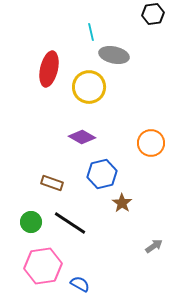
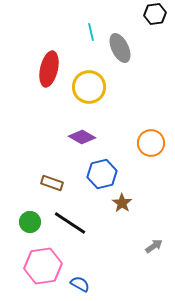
black hexagon: moved 2 px right
gray ellipse: moved 6 px right, 7 px up; rotated 52 degrees clockwise
green circle: moved 1 px left
